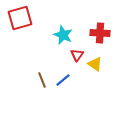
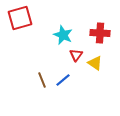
red triangle: moved 1 px left
yellow triangle: moved 1 px up
